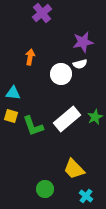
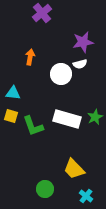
white rectangle: rotated 56 degrees clockwise
